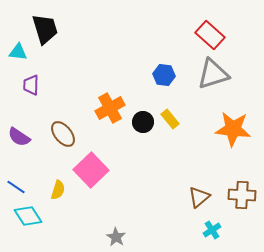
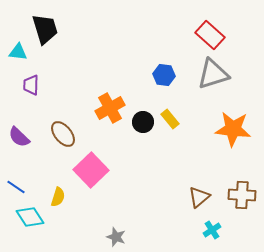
purple semicircle: rotated 10 degrees clockwise
yellow semicircle: moved 7 px down
cyan diamond: moved 2 px right, 1 px down
gray star: rotated 12 degrees counterclockwise
